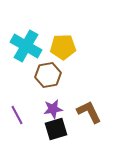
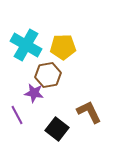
cyan cross: moved 1 px up
purple star: moved 19 px left, 16 px up; rotated 18 degrees clockwise
black square: moved 1 px right; rotated 35 degrees counterclockwise
